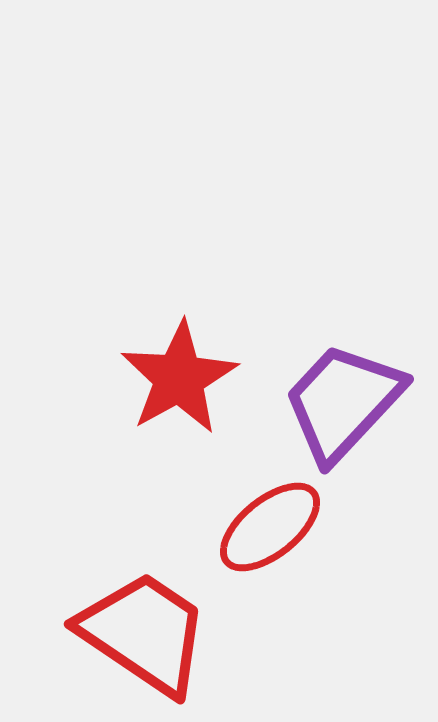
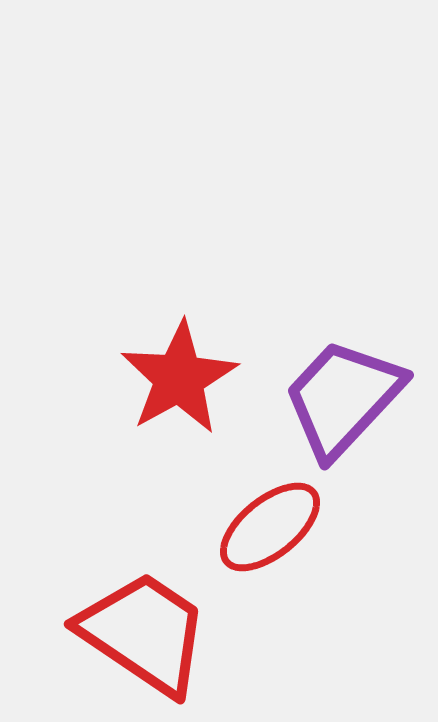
purple trapezoid: moved 4 px up
